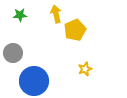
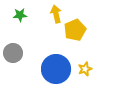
blue circle: moved 22 px right, 12 px up
